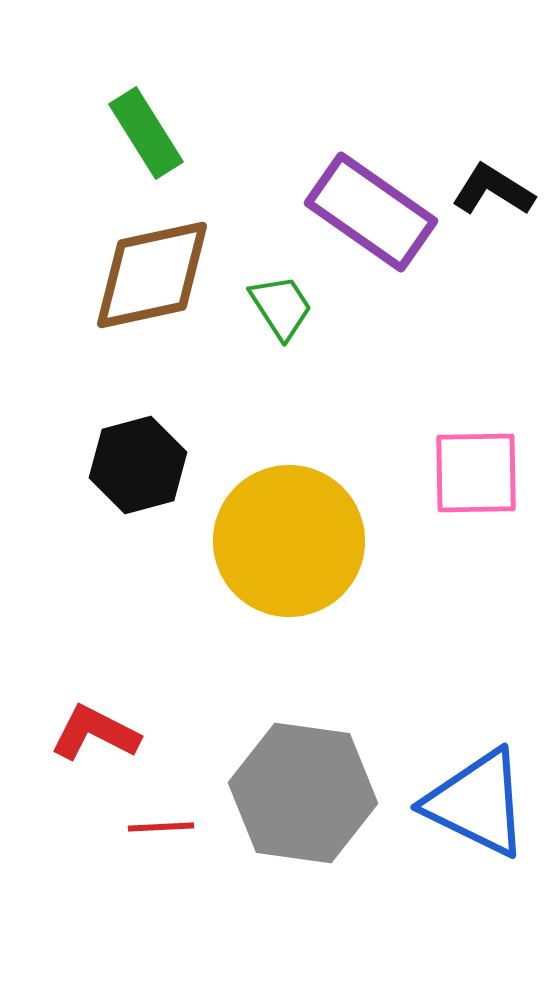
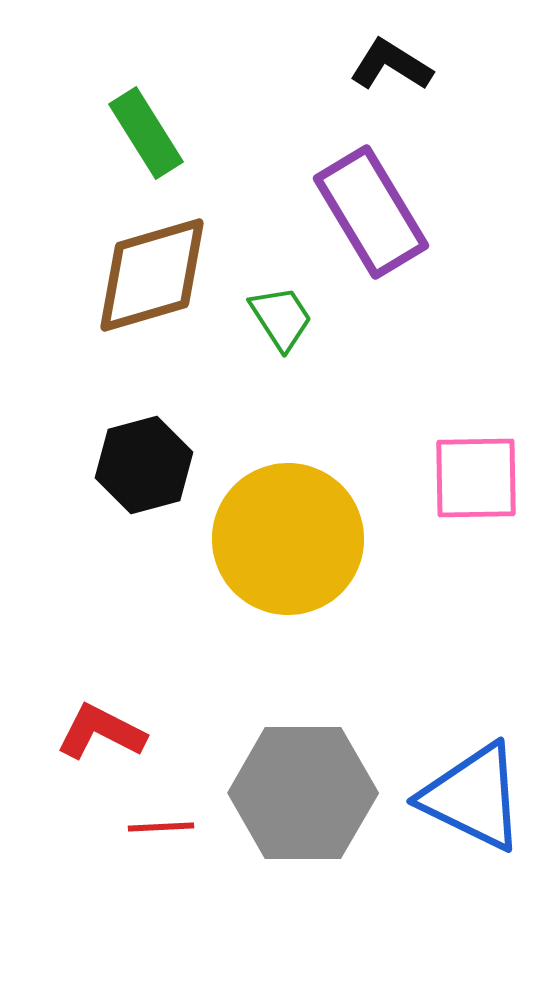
black L-shape: moved 102 px left, 125 px up
purple rectangle: rotated 24 degrees clockwise
brown diamond: rotated 4 degrees counterclockwise
green trapezoid: moved 11 px down
black hexagon: moved 6 px right
pink square: moved 5 px down
yellow circle: moved 1 px left, 2 px up
red L-shape: moved 6 px right, 1 px up
gray hexagon: rotated 8 degrees counterclockwise
blue triangle: moved 4 px left, 6 px up
